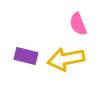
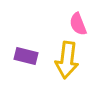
yellow arrow: moved 1 px right, 1 px down; rotated 72 degrees counterclockwise
